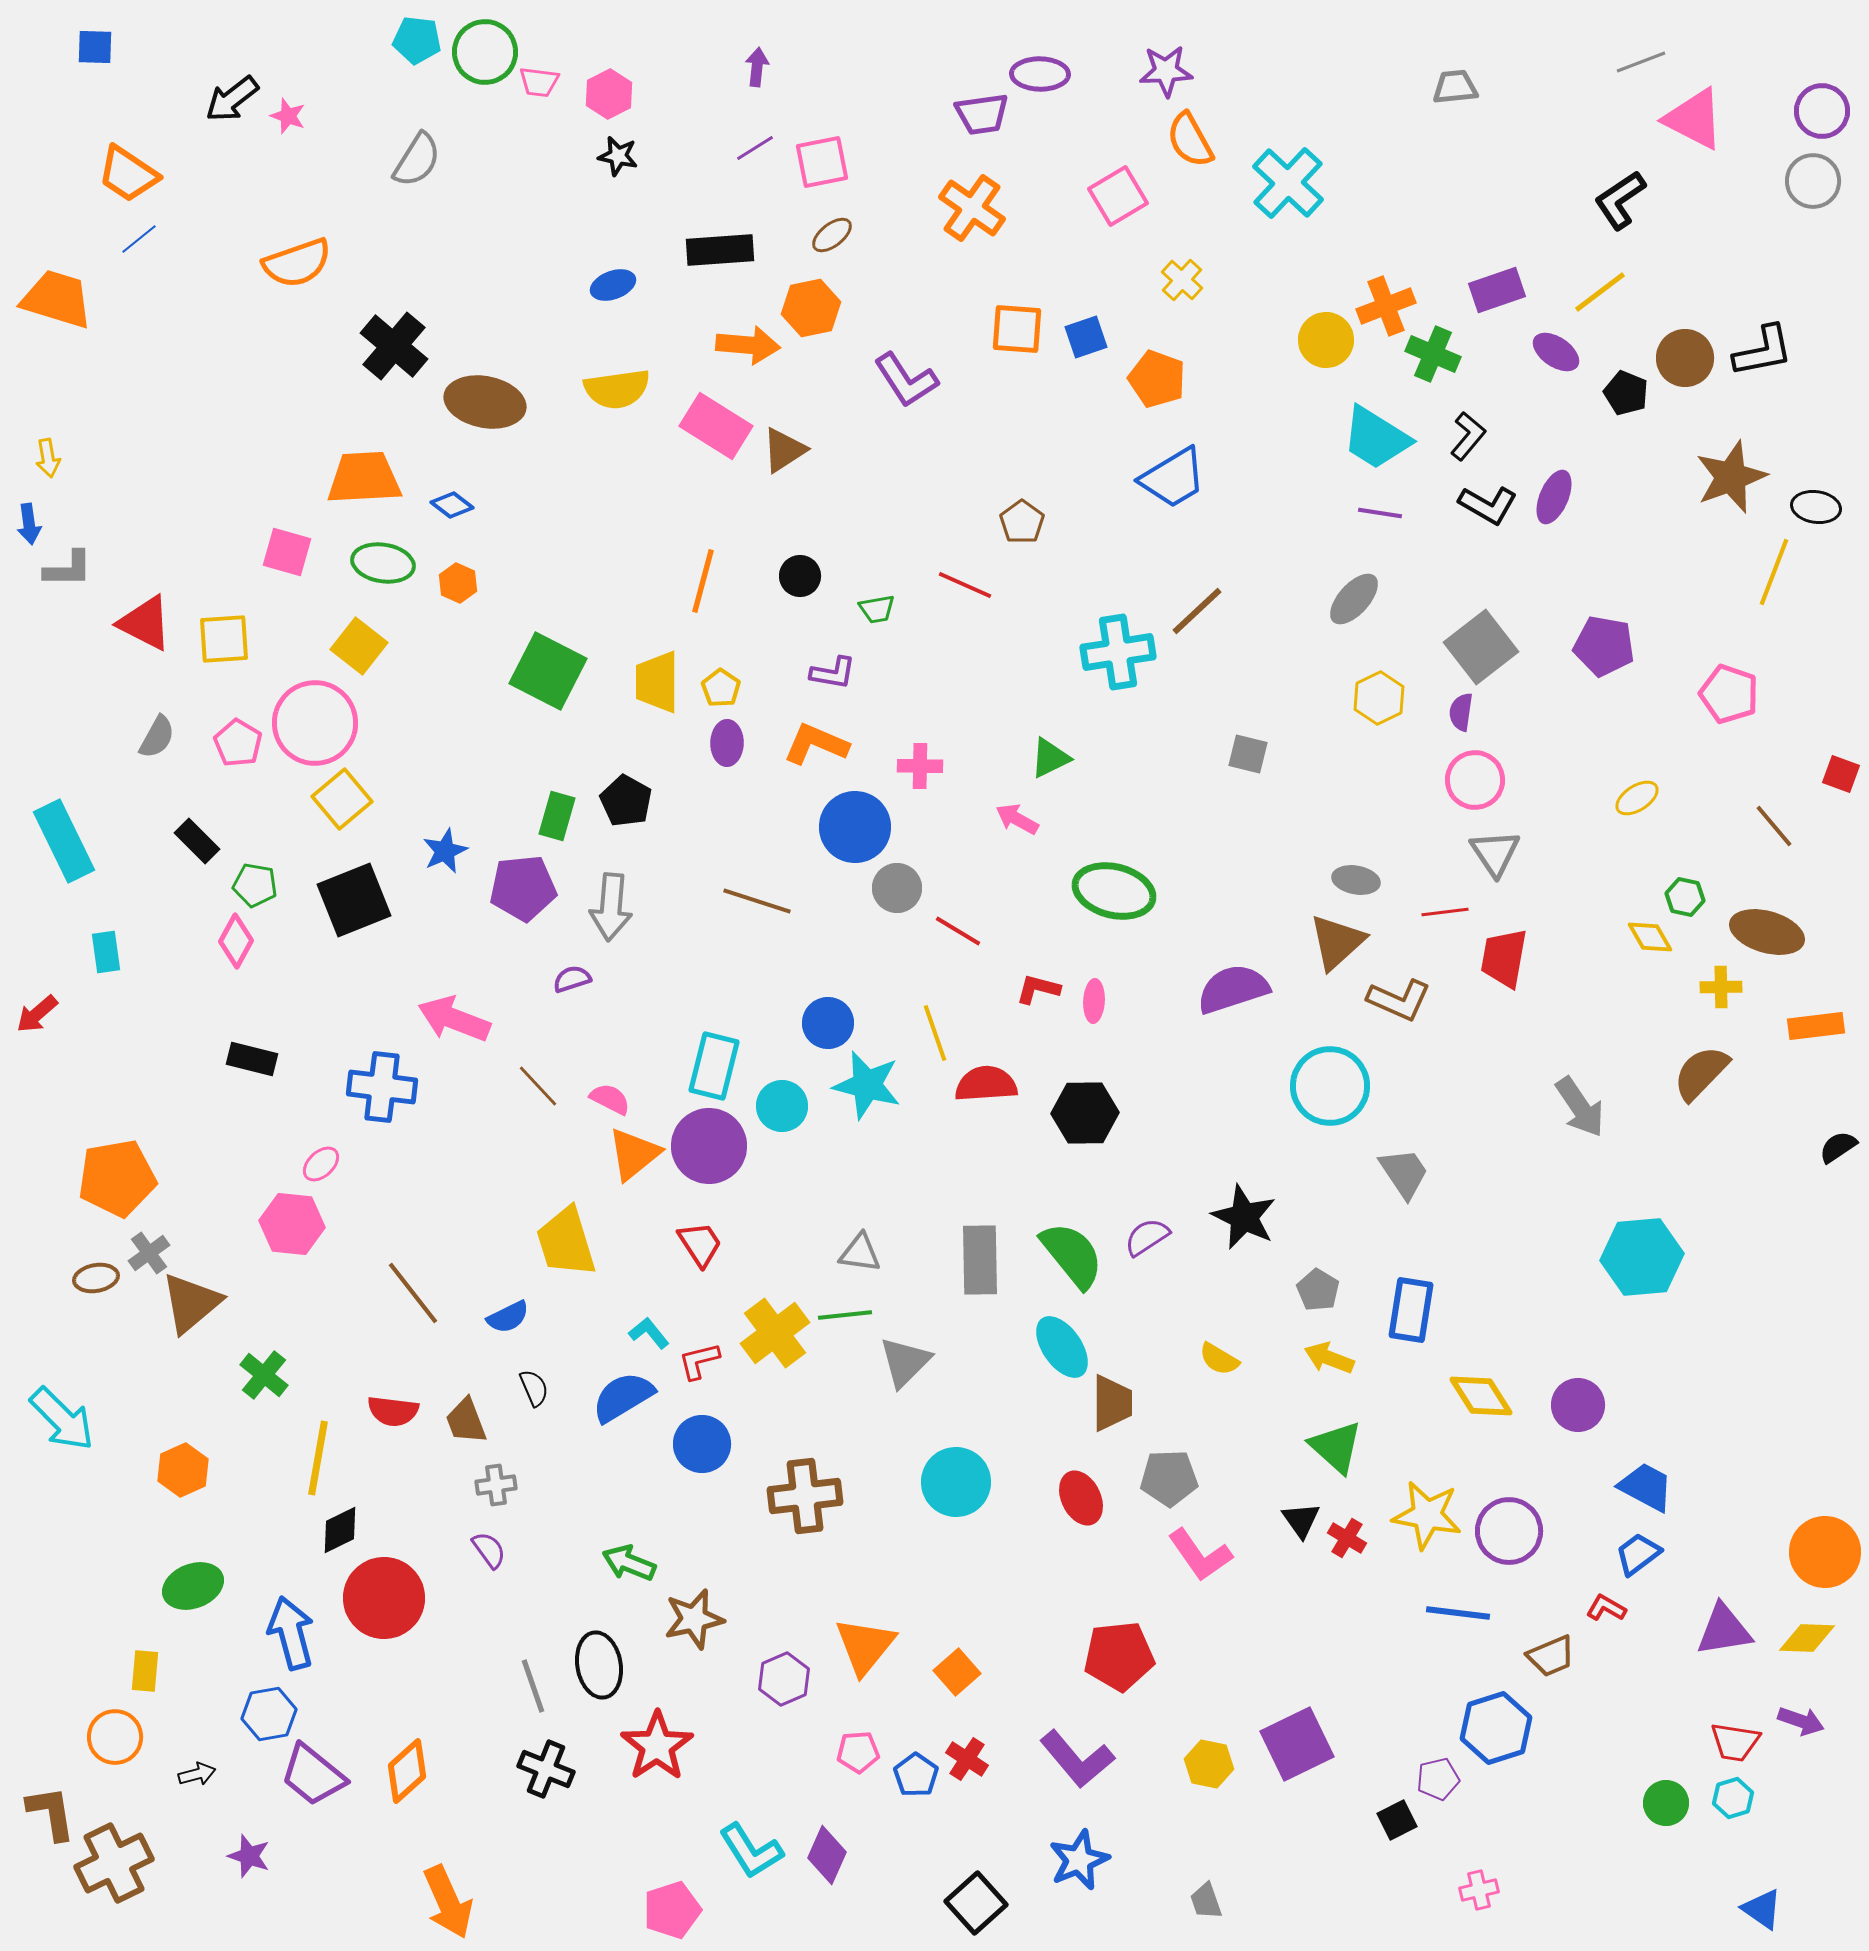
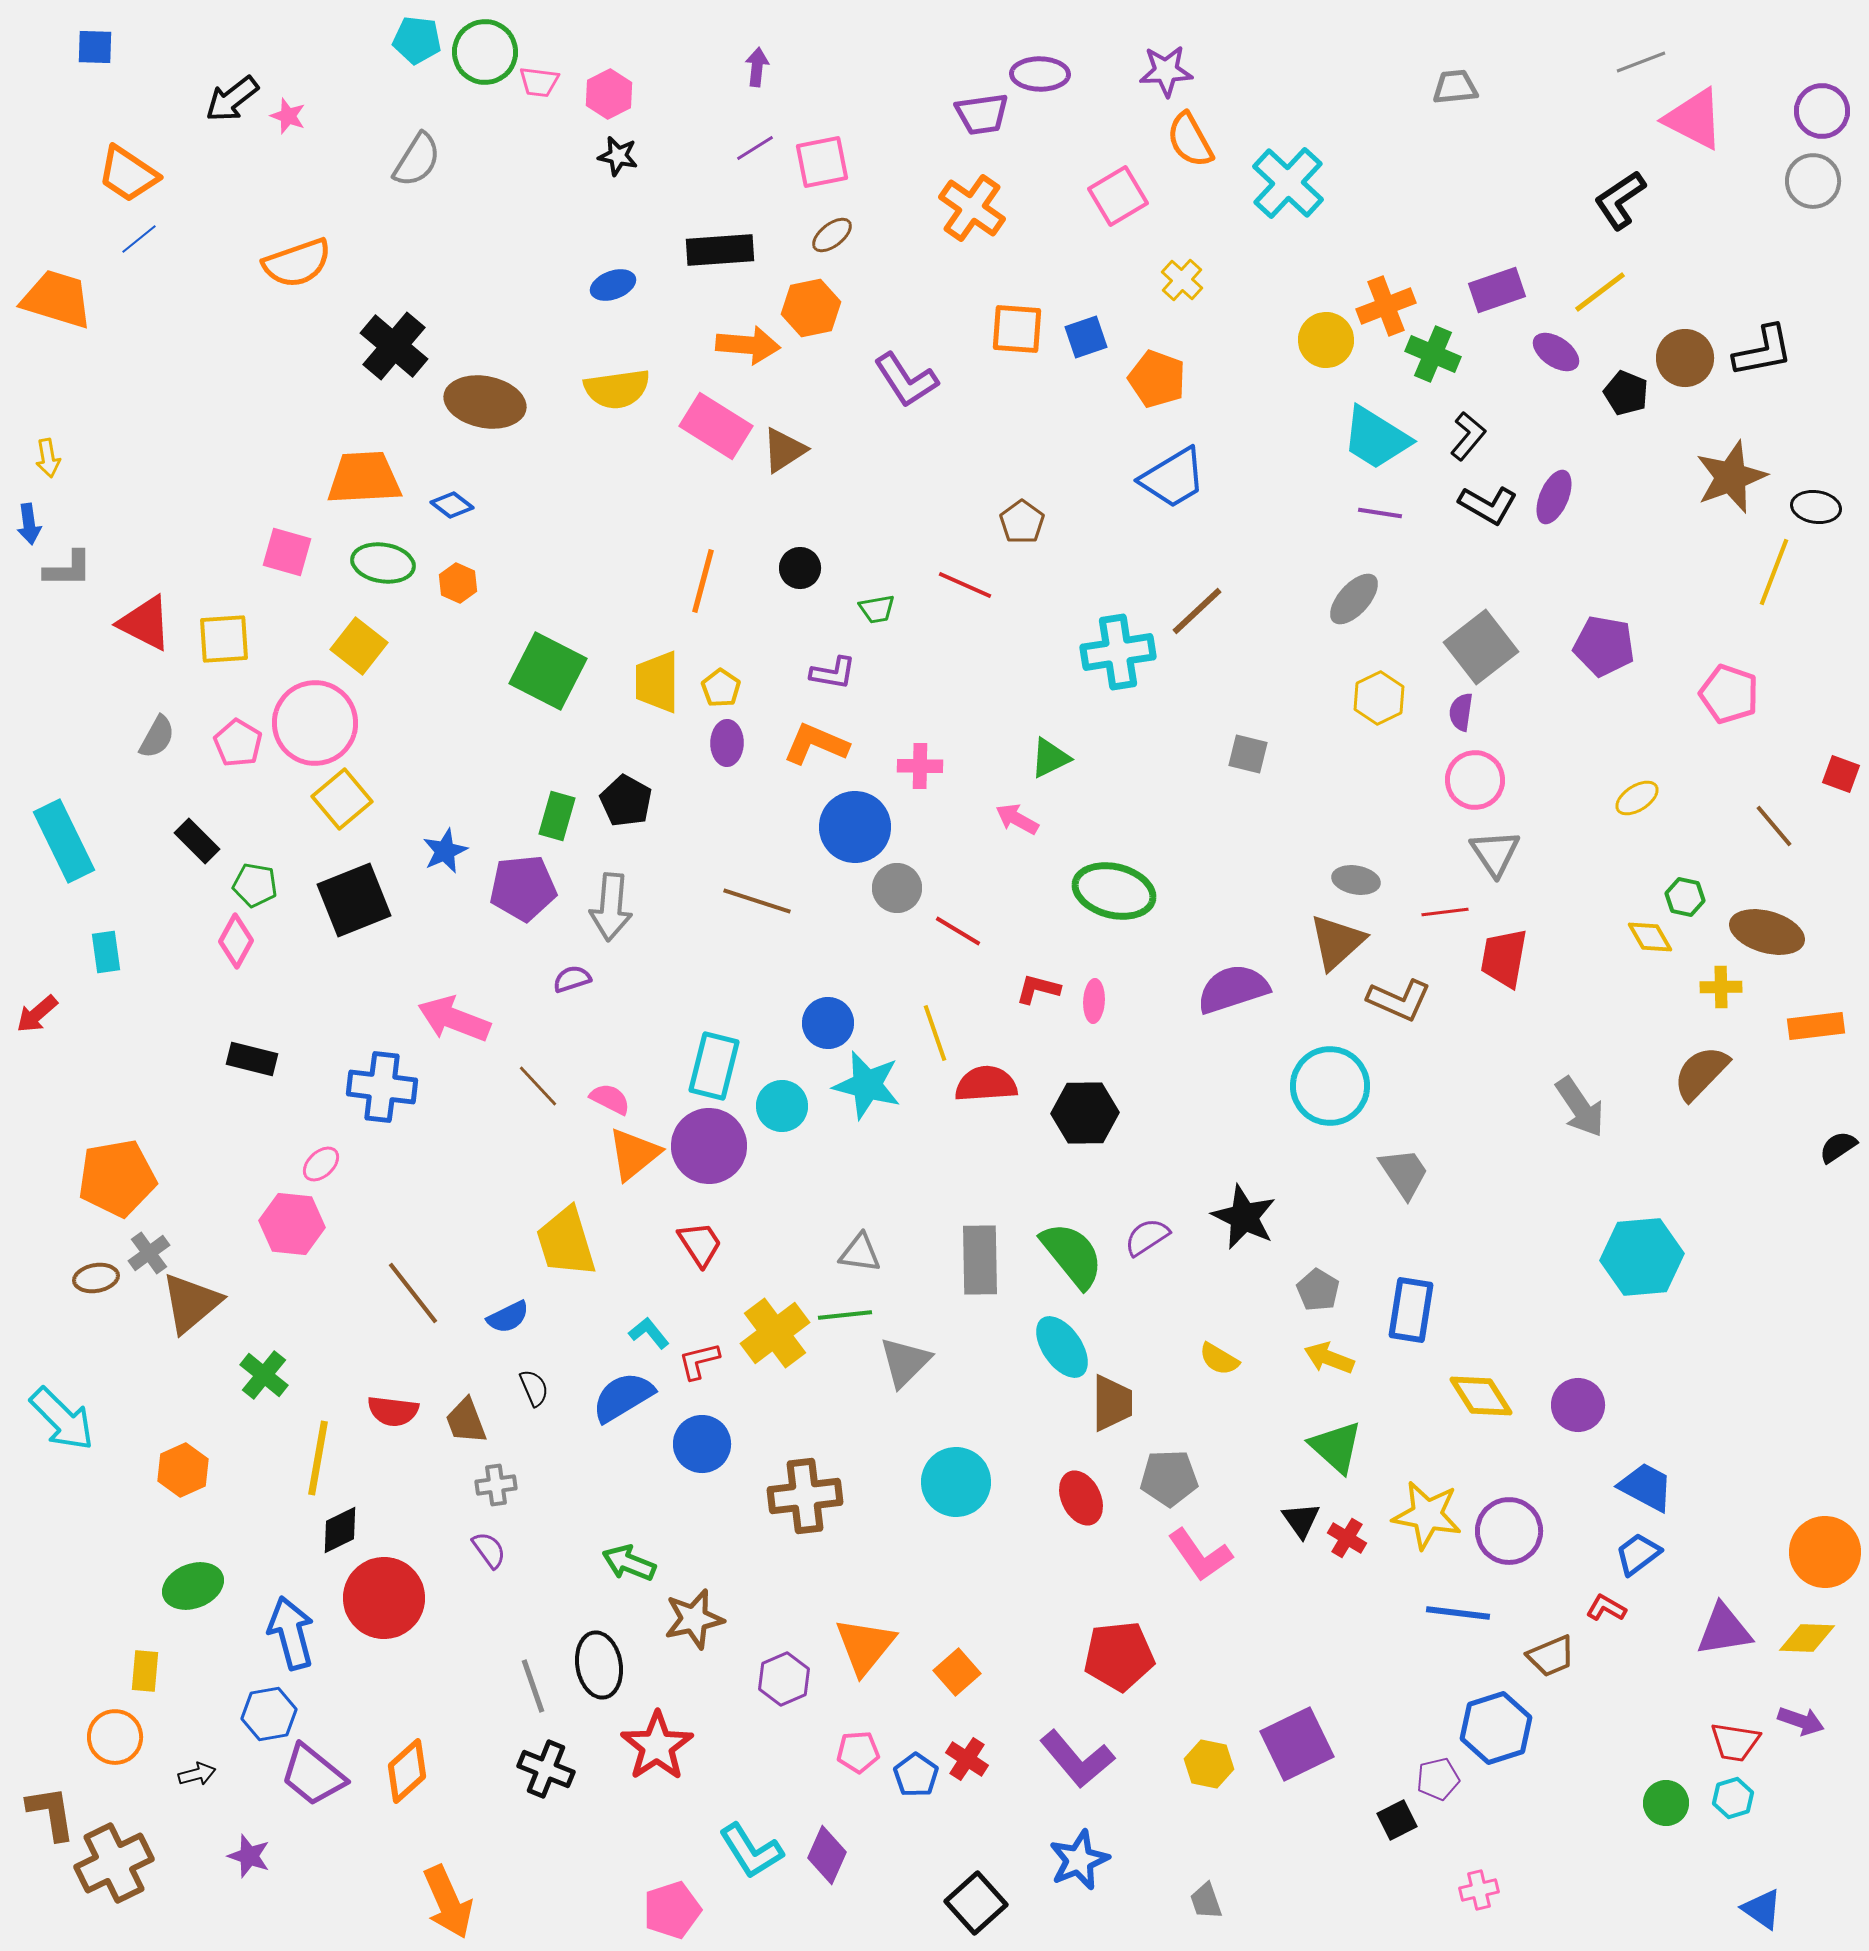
black circle at (800, 576): moved 8 px up
